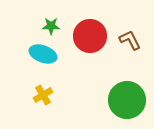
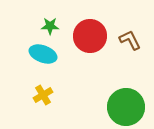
green star: moved 1 px left
green circle: moved 1 px left, 7 px down
